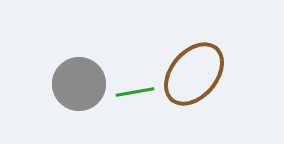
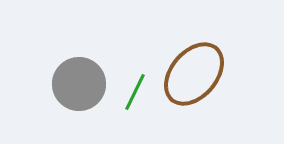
green line: rotated 54 degrees counterclockwise
